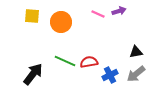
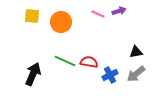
red semicircle: rotated 18 degrees clockwise
black arrow: rotated 15 degrees counterclockwise
